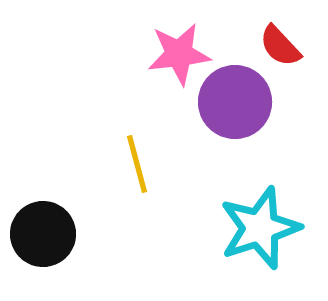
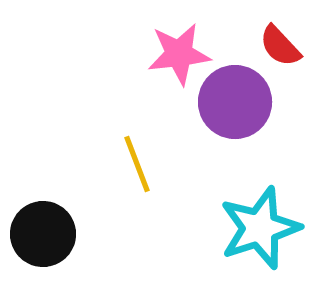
yellow line: rotated 6 degrees counterclockwise
